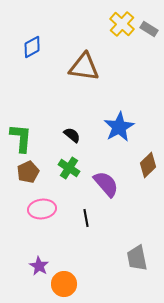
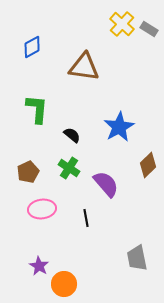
green L-shape: moved 16 px right, 29 px up
